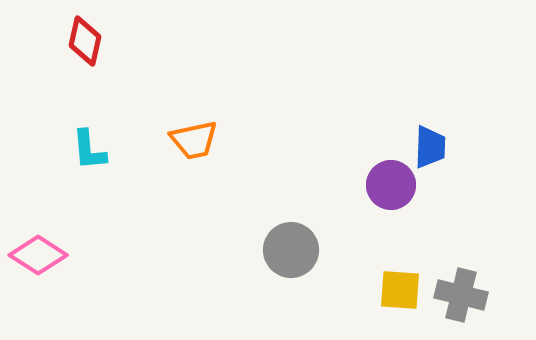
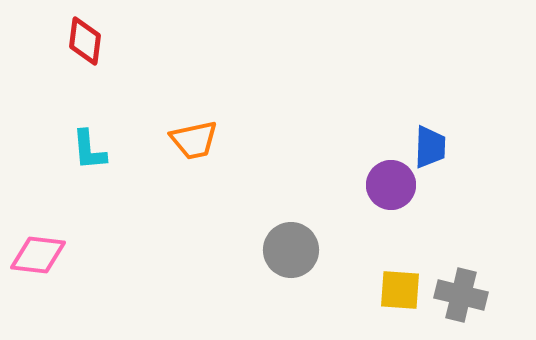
red diamond: rotated 6 degrees counterclockwise
pink diamond: rotated 26 degrees counterclockwise
